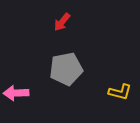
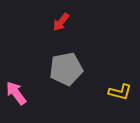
red arrow: moved 1 px left
pink arrow: rotated 55 degrees clockwise
